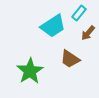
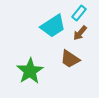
brown arrow: moved 8 px left
